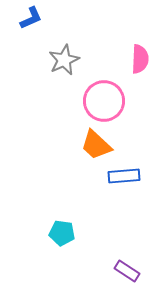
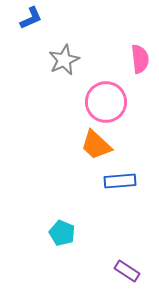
pink semicircle: rotated 8 degrees counterclockwise
pink circle: moved 2 px right, 1 px down
blue rectangle: moved 4 px left, 5 px down
cyan pentagon: rotated 15 degrees clockwise
